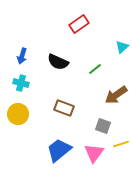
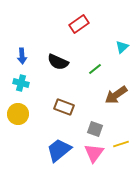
blue arrow: rotated 21 degrees counterclockwise
brown rectangle: moved 1 px up
gray square: moved 8 px left, 3 px down
